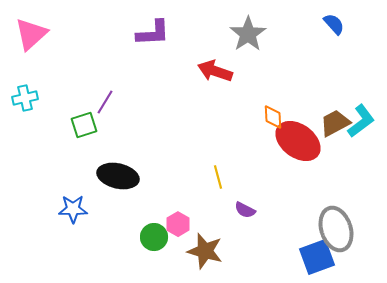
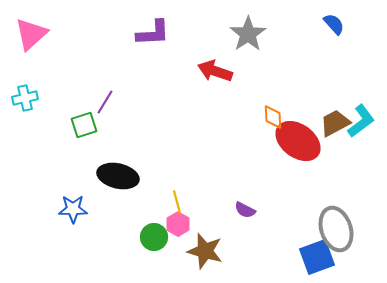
yellow line: moved 41 px left, 25 px down
